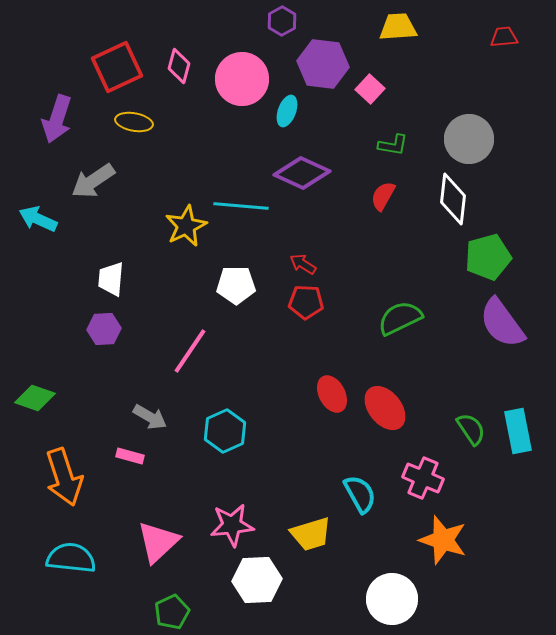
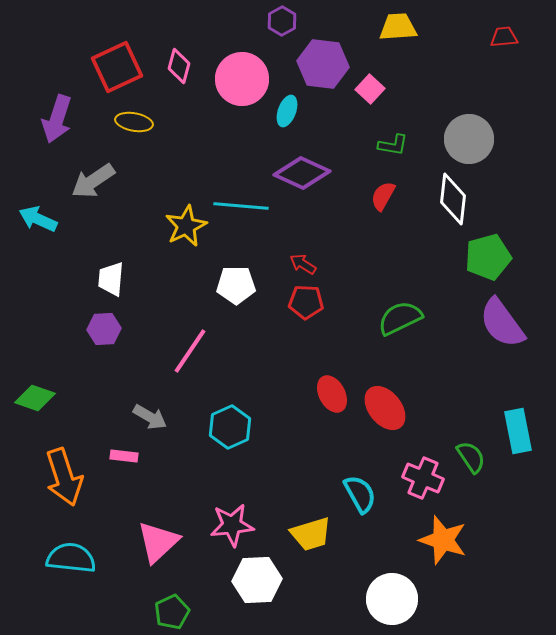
green semicircle at (471, 429): moved 28 px down
cyan hexagon at (225, 431): moved 5 px right, 4 px up
pink rectangle at (130, 456): moved 6 px left; rotated 8 degrees counterclockwise
